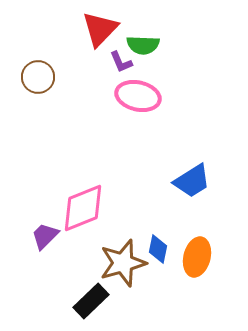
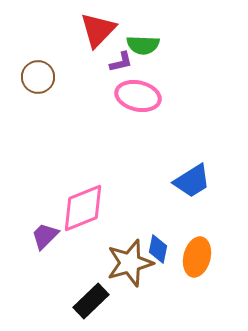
red triangle: moved 2 px left, 1 px down
purple L-shape: rotated 80 degrees counterclockwise
brown star: moved 7 px right
